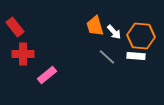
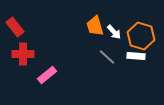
orange hexagon: rotated 12 degrees clockwise
